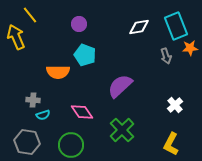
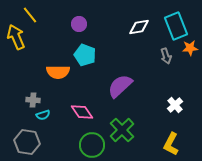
green circle: moved 21 px right
